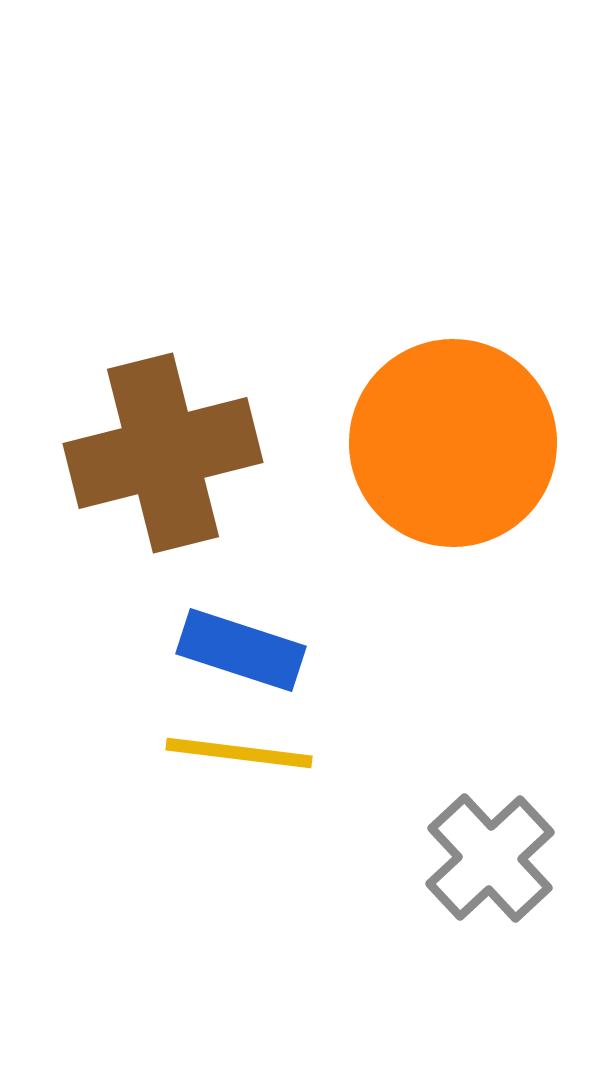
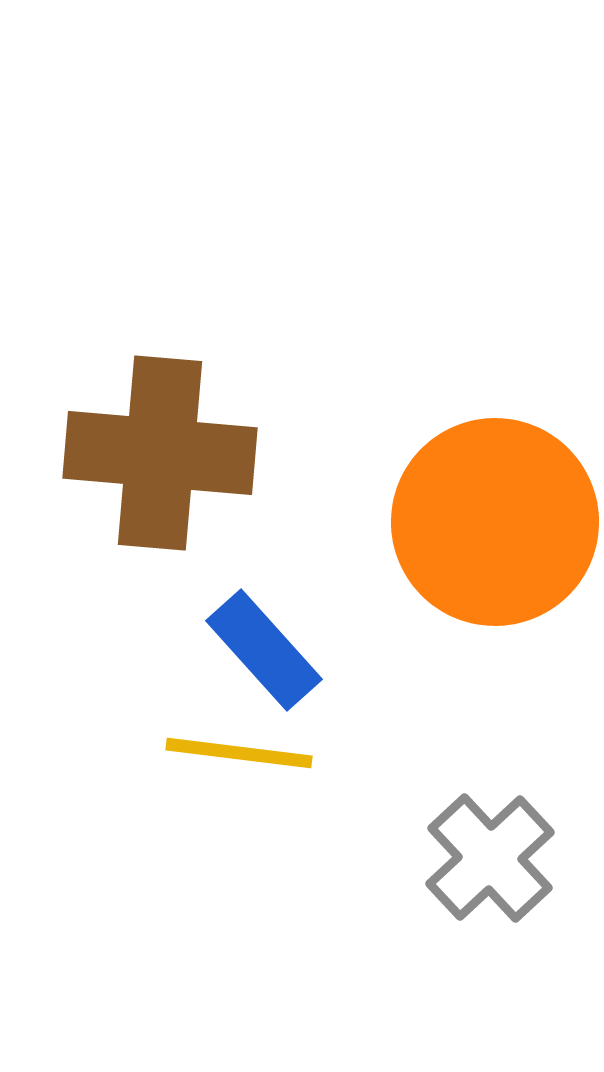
orange circle: moved 42 px right, 79 px down
brown cross: moved 3 px left; rotated 19 degrees clockwise
blue rectangle: moved 23 px right; rotated 30 degrees clockwise
